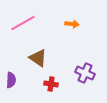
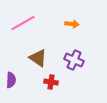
purple cross: moved 11 px left, 13 px up
red cross: moved 2 px up
